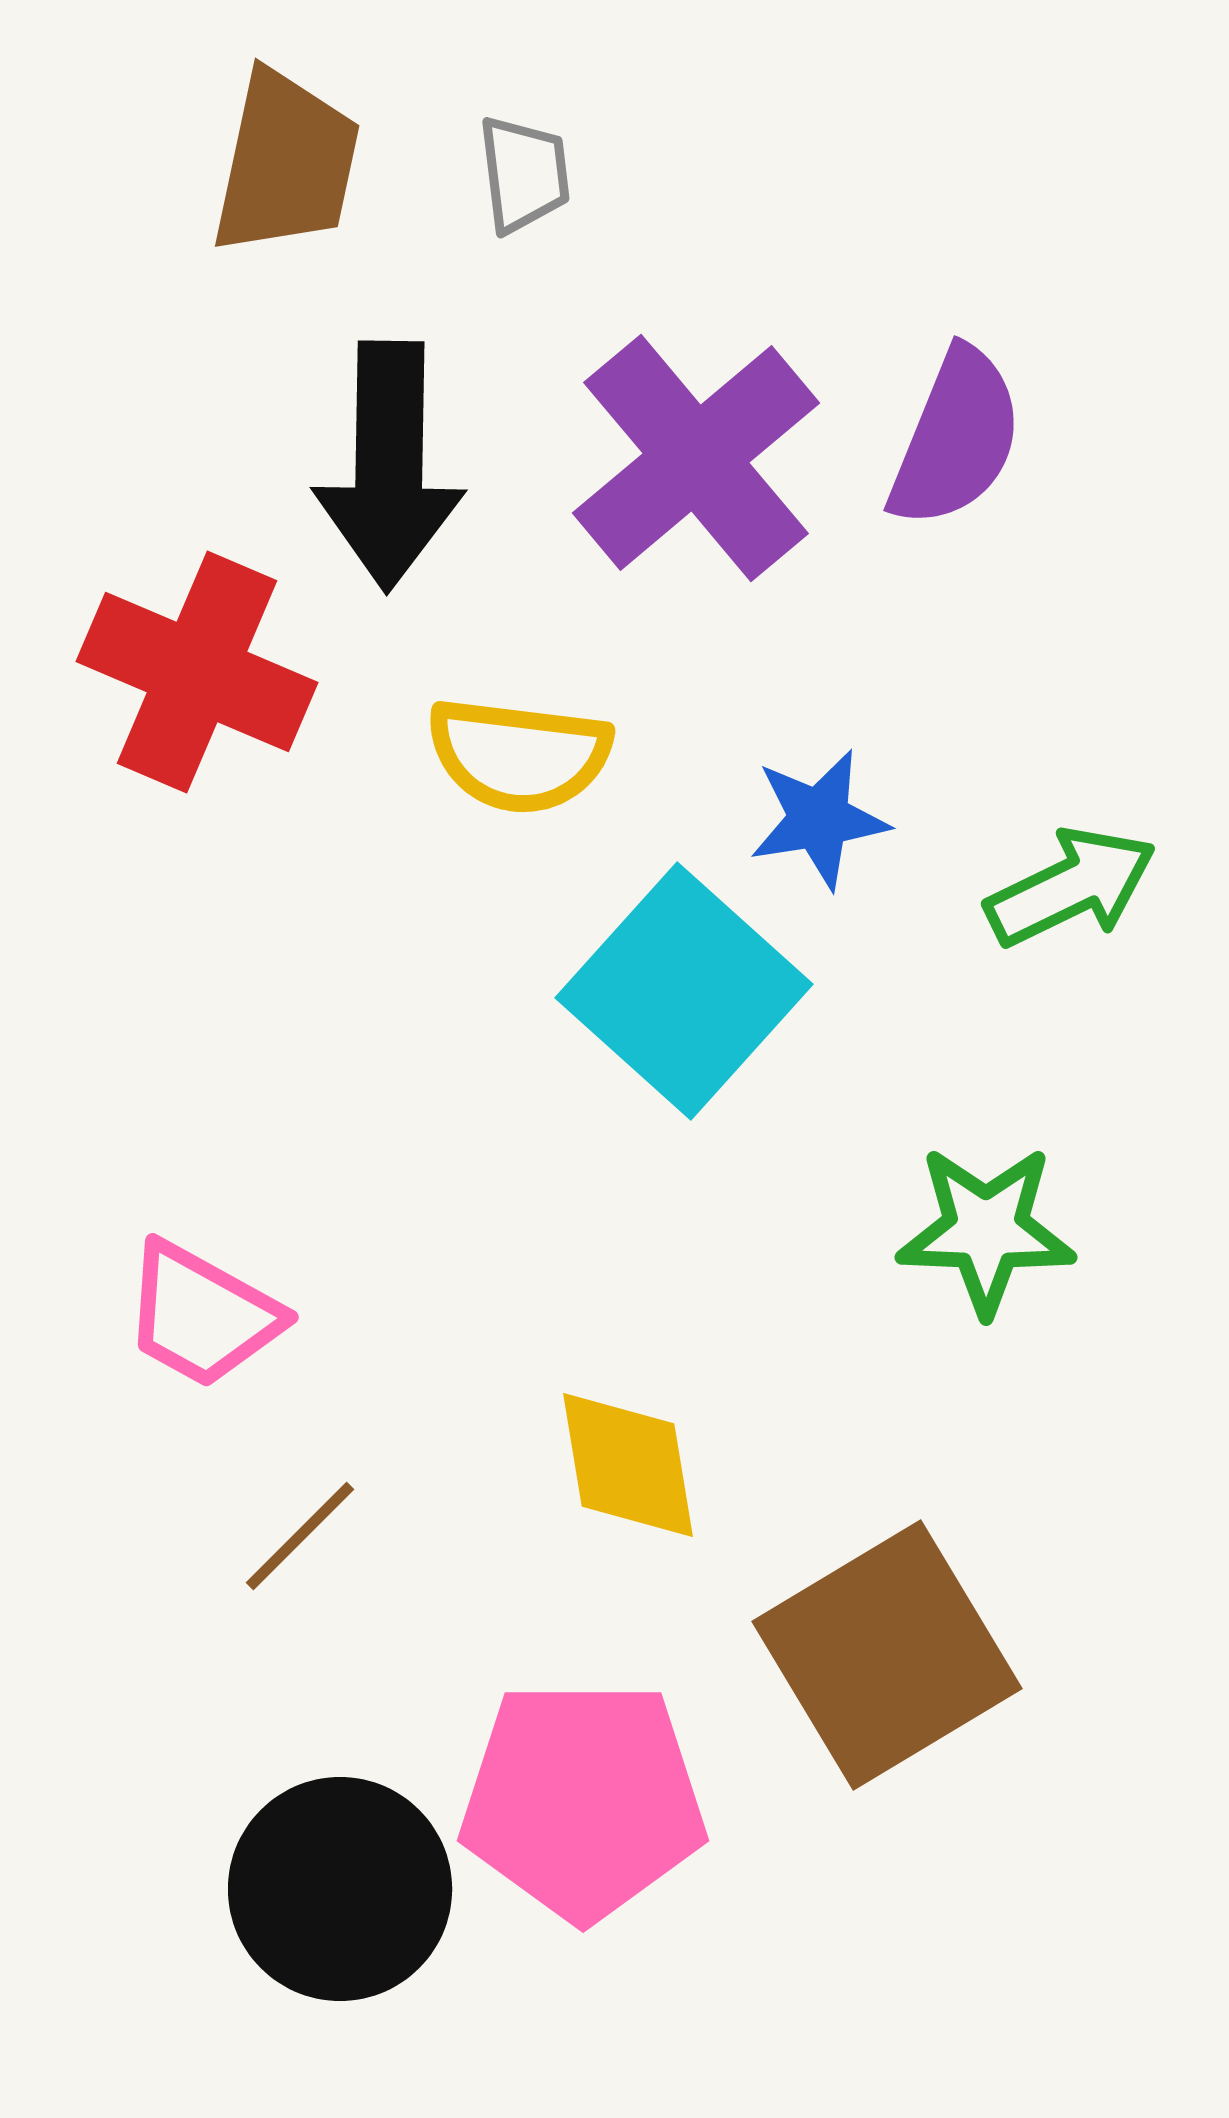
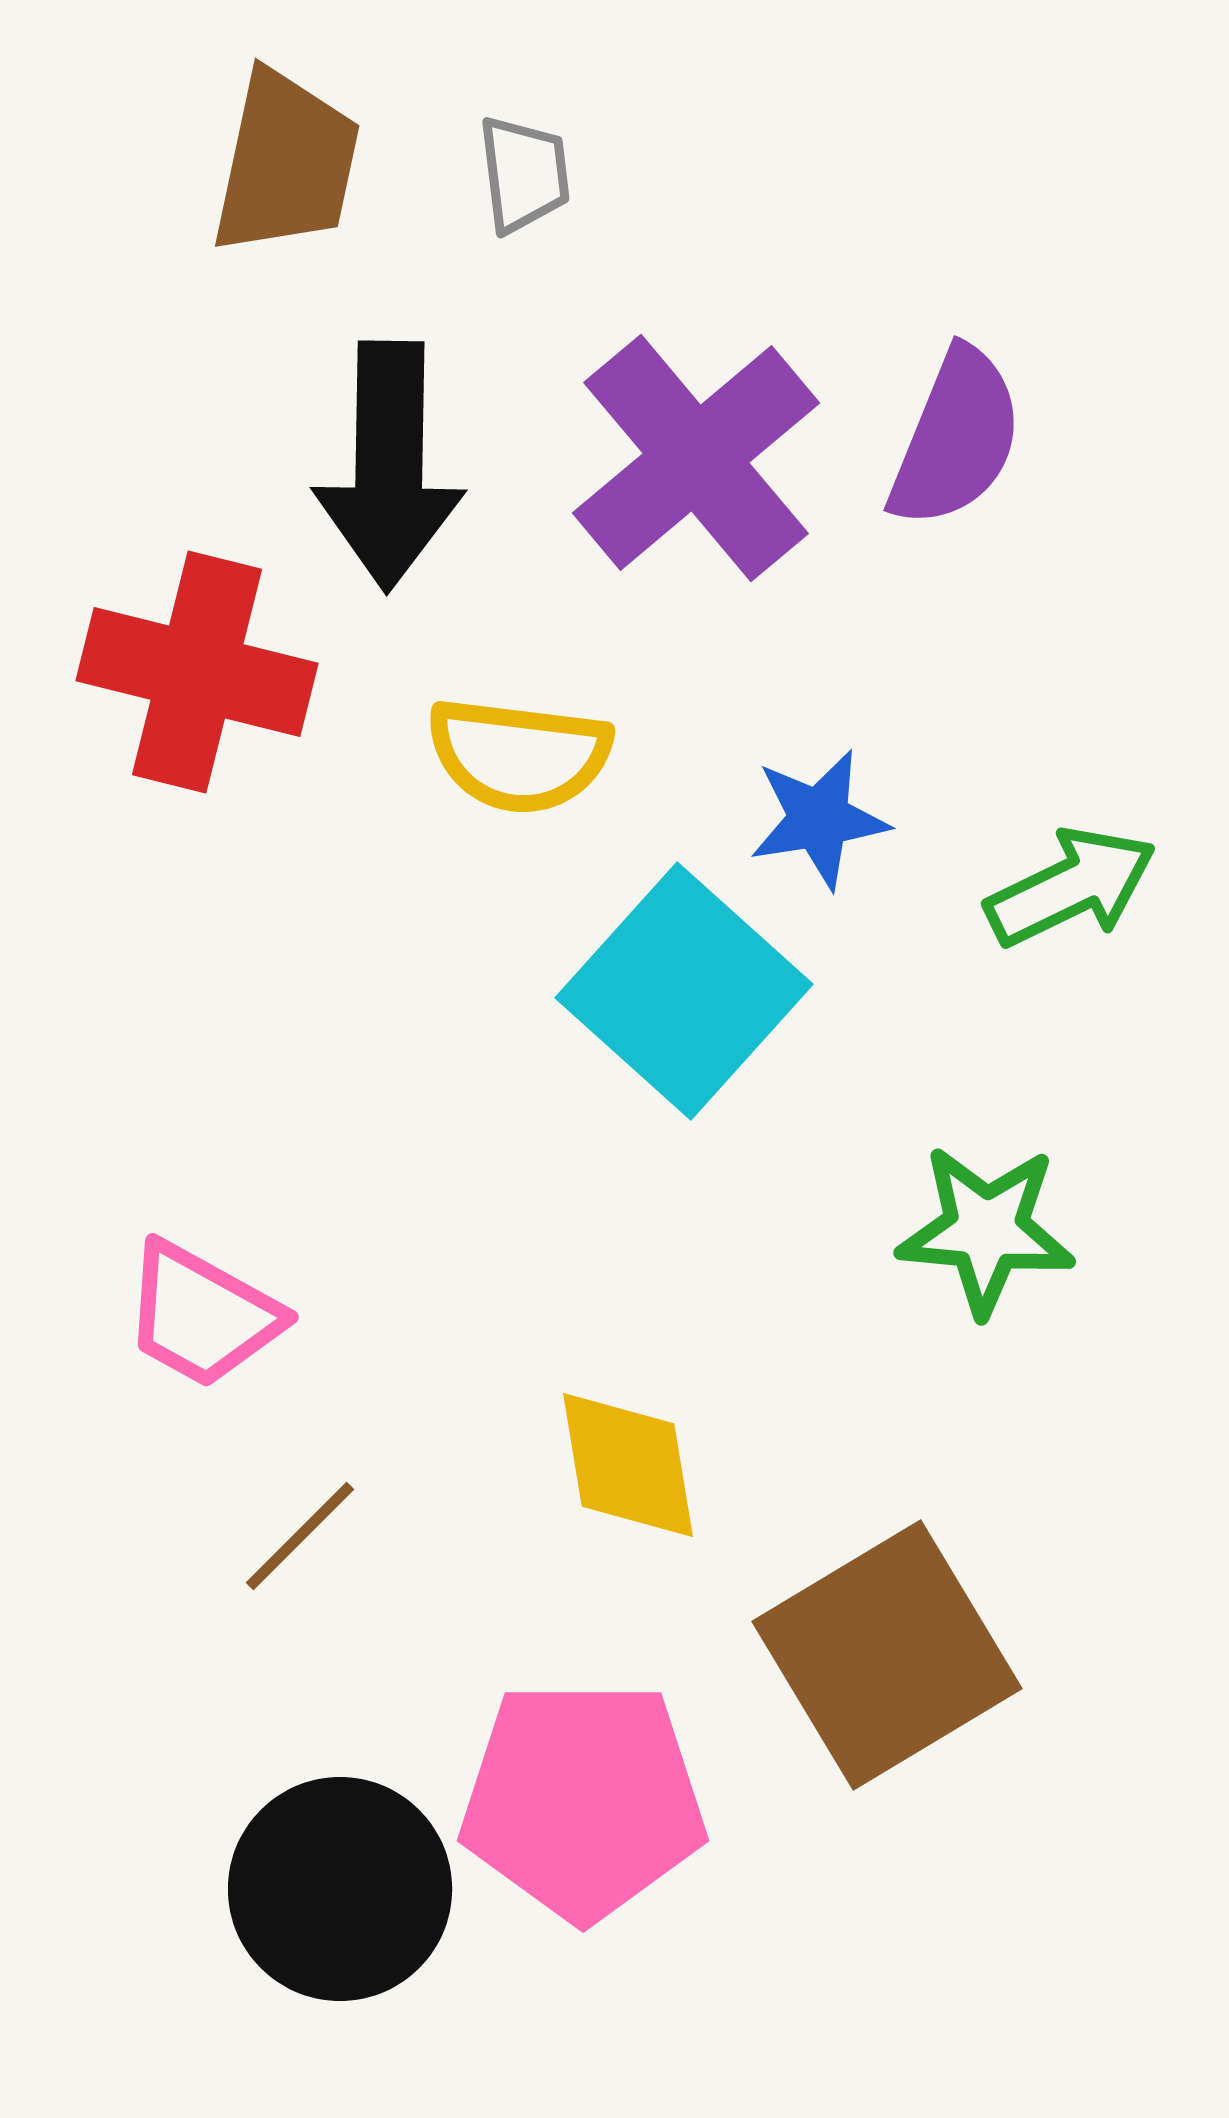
red cross: rotated 9 degrees counterclockwise
green star: rotated 3 degrees clockwise
